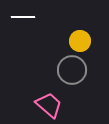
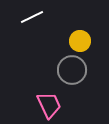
white line: moved 9 px right; rotated 25 degrees counterclockwise
pink trapezoid: rotated 24 degrees clockwise
